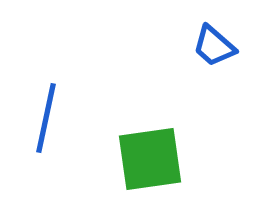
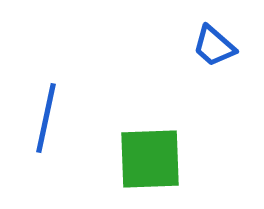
green square: rotated 6 degrees clockwise
